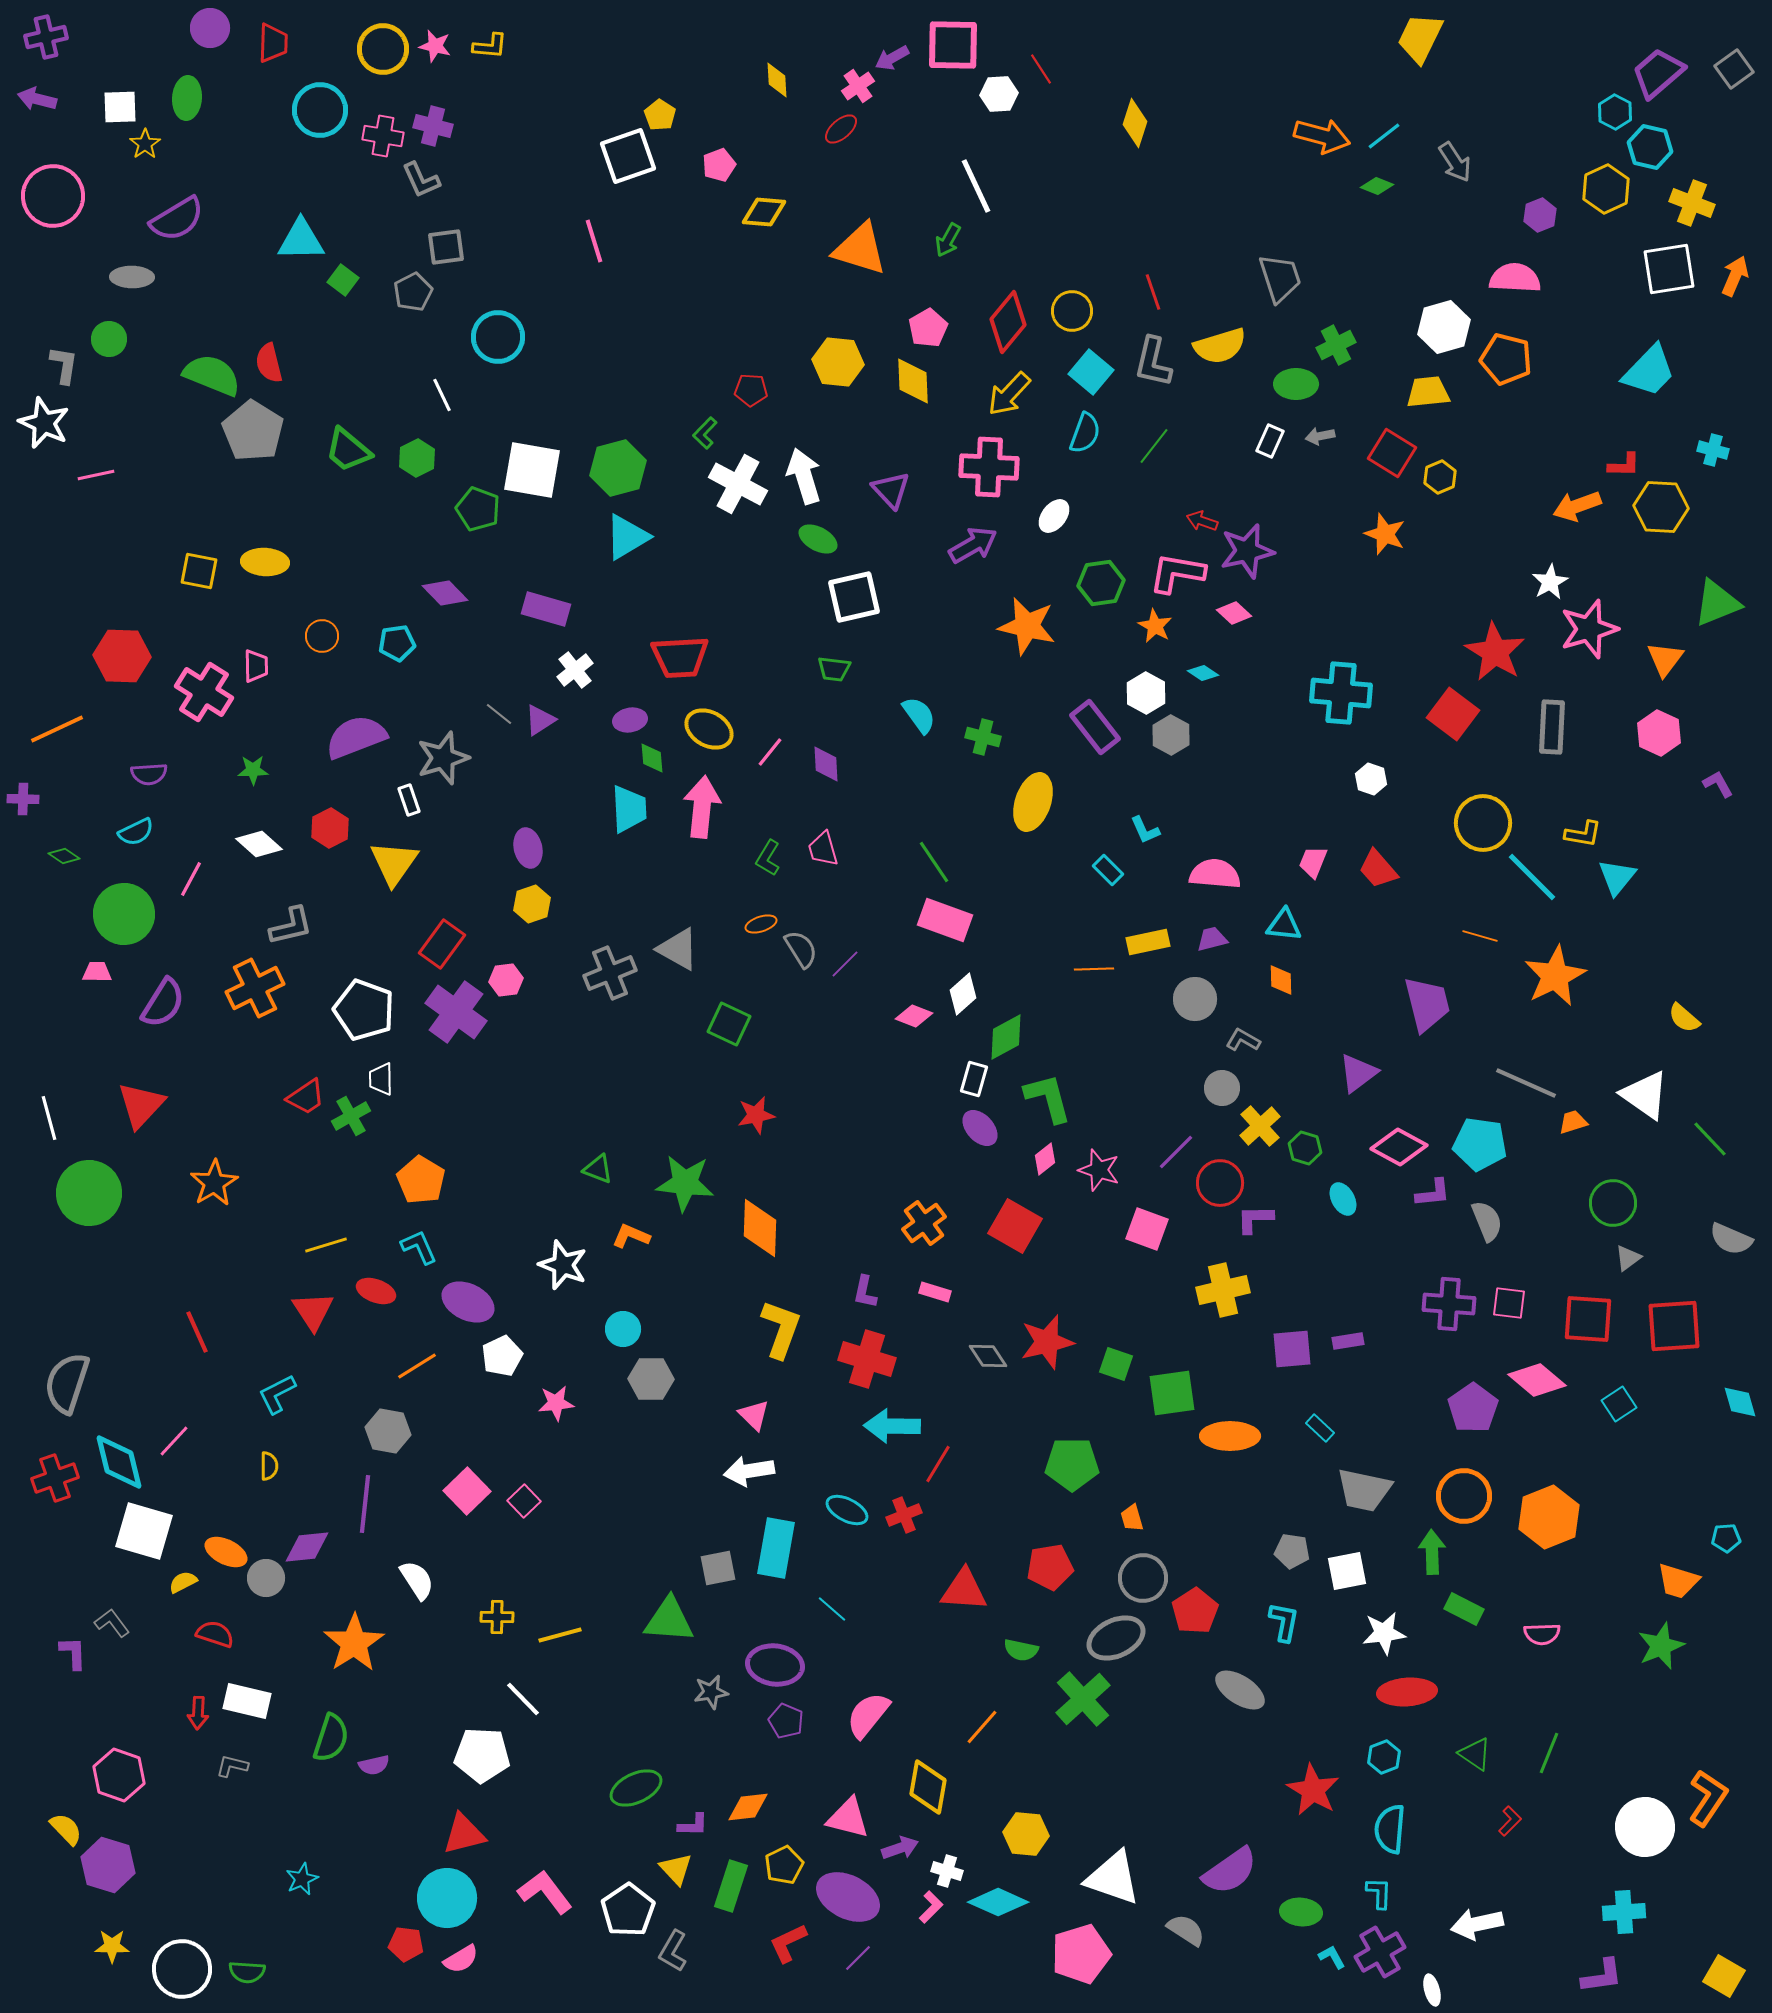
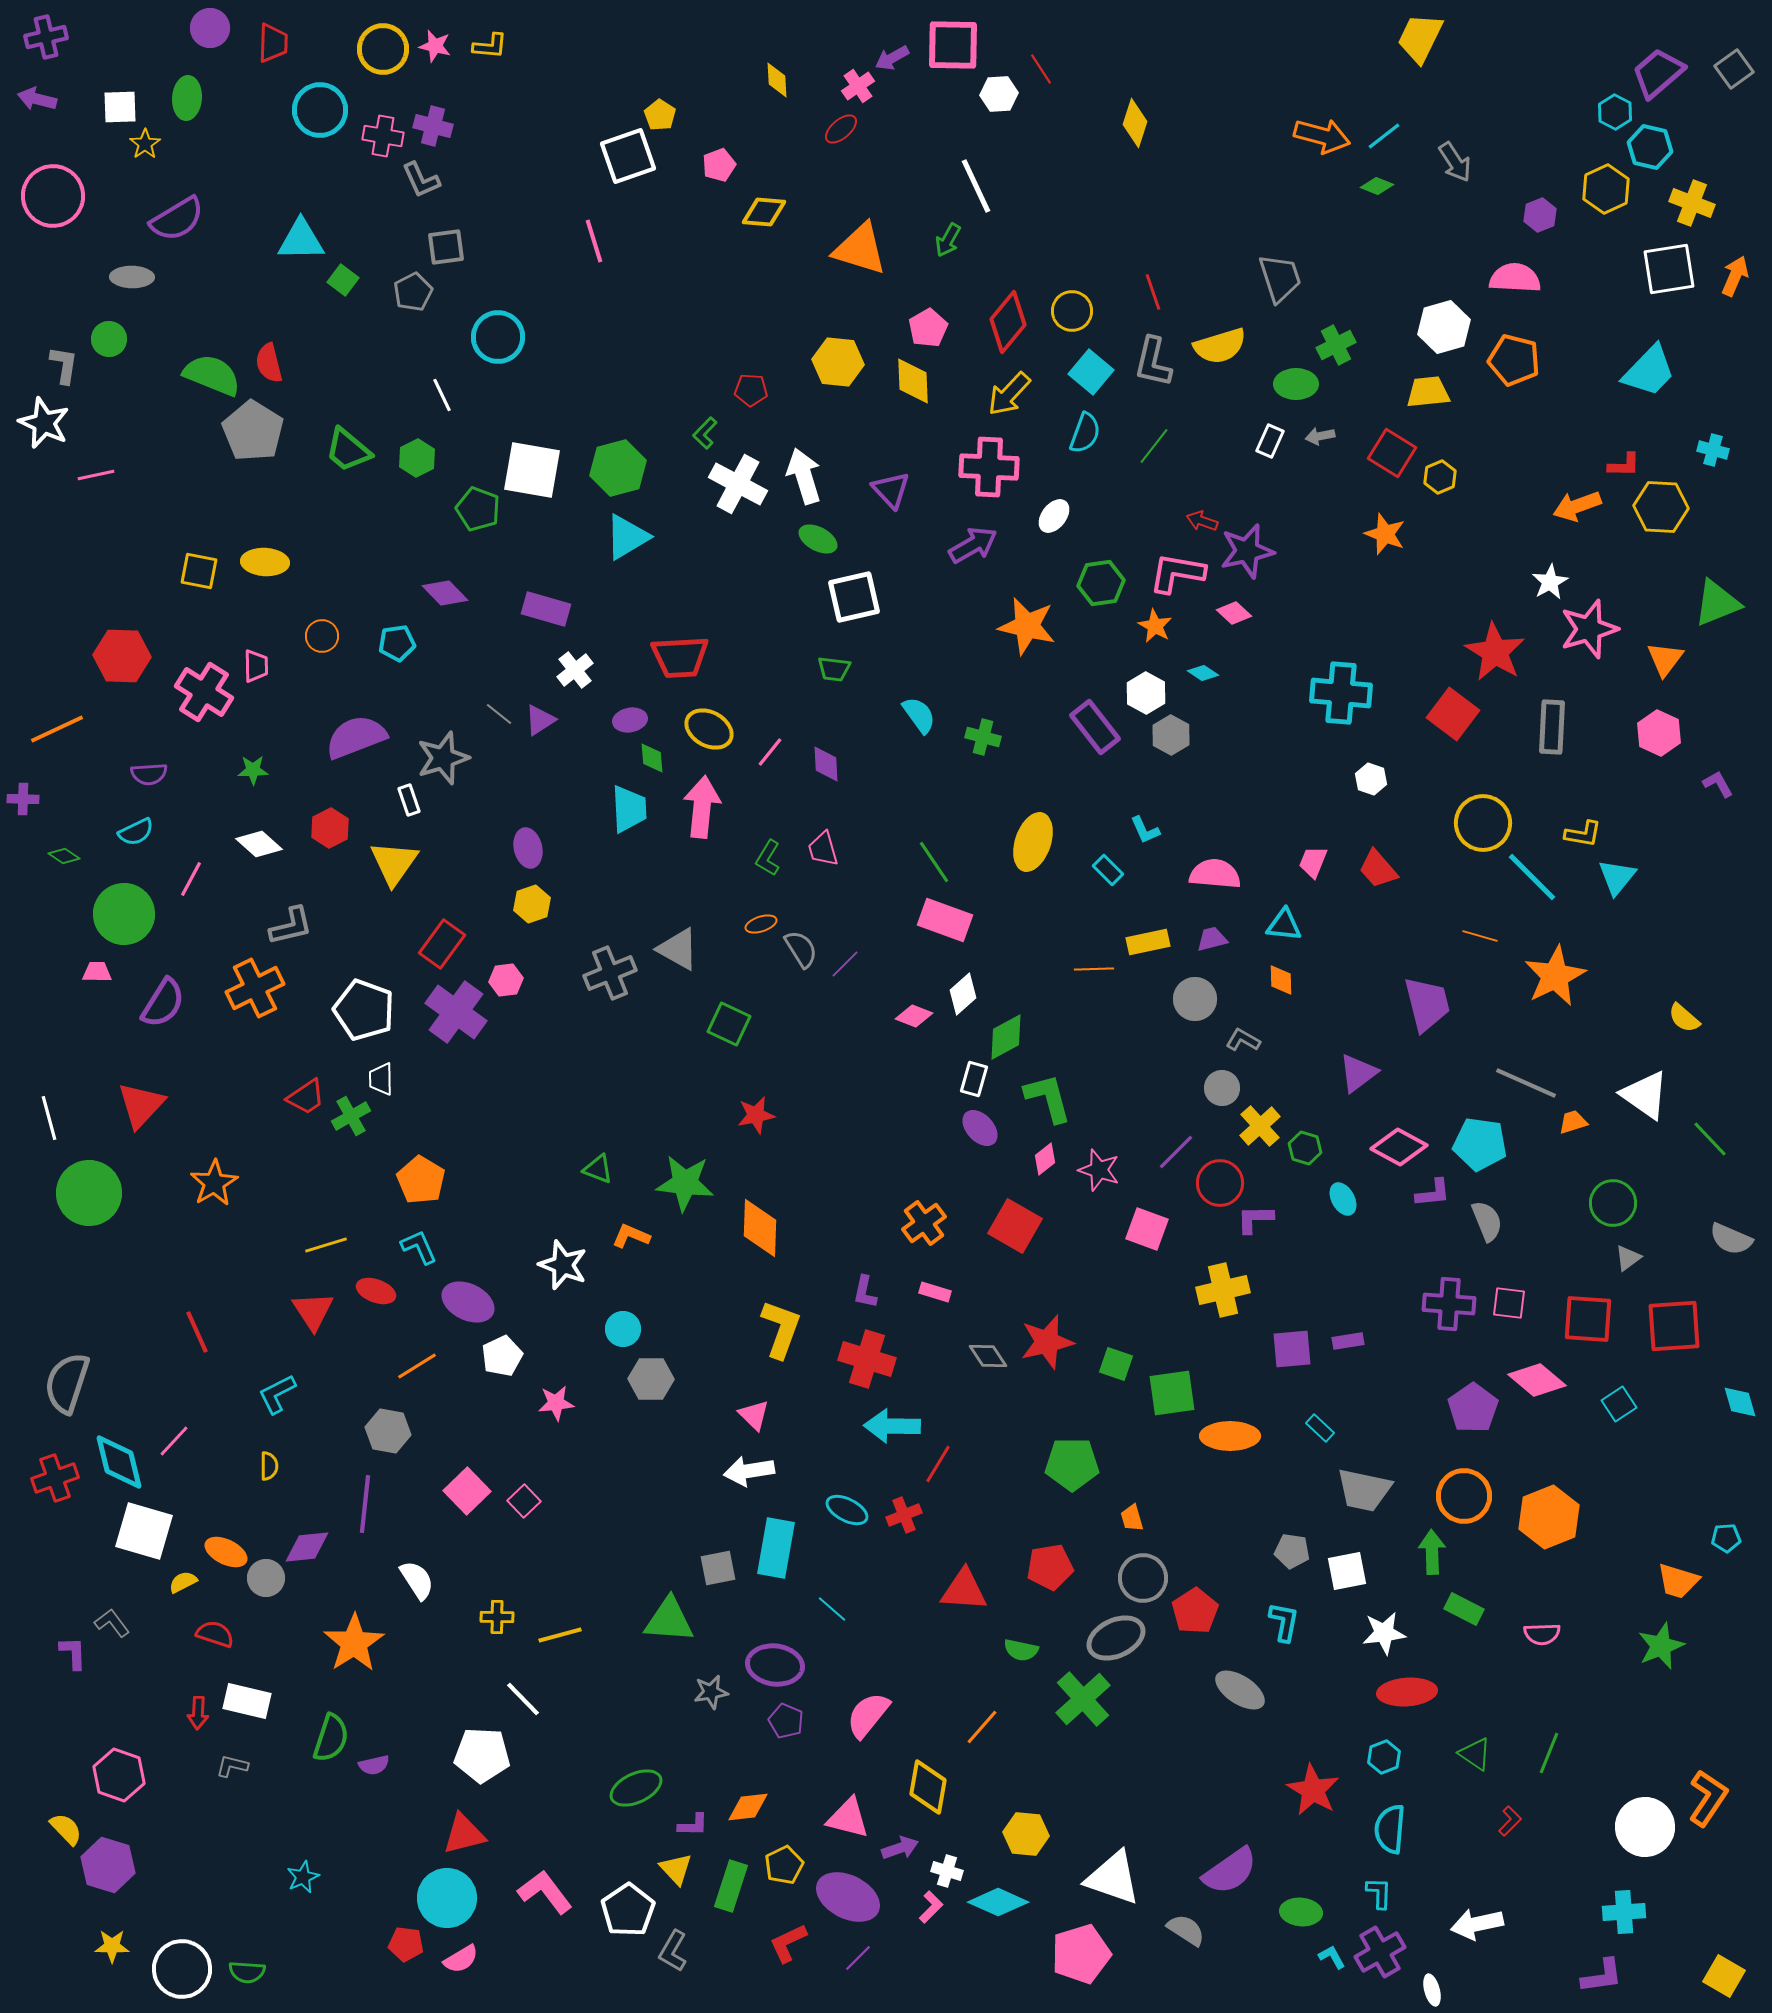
orange pentagon at (1506, 359): moved 8 px right, 1 px down
yellow ellipse at (1033, 802): moved 40 px down
cyan star at (302, 1879): moved 1 px right, 2 px up
